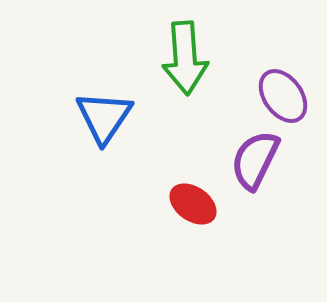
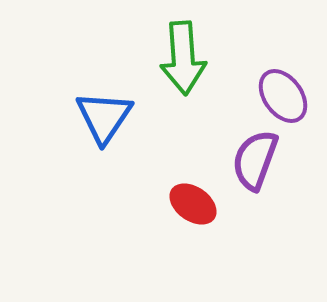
green arrow: moved 2 px left
purple semicircle: rotated 6 degrees counterclockwise
